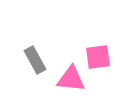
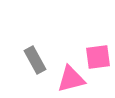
pink triangle: rotated 20 degrees counterclockwise
